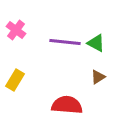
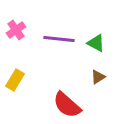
pink cross: rotated 18 degrees clockwise
purple line: moved 6 px left, 3 px up
red semicircle: rotated 144 degrees counterclockwise
